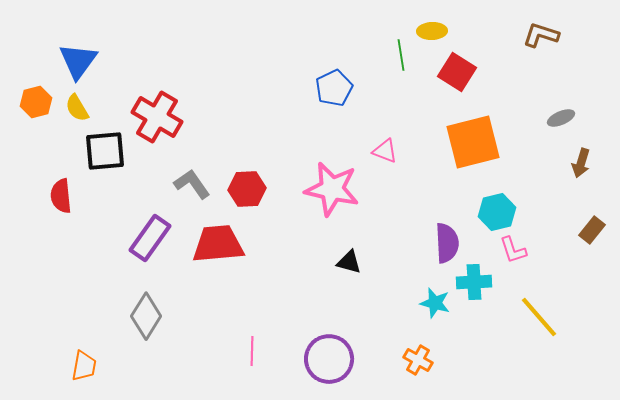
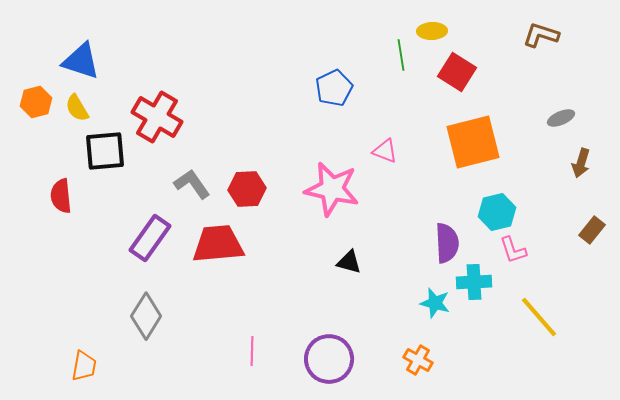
blue triangle: moved 3 px right; rotated 48 degrees counterclockwise
